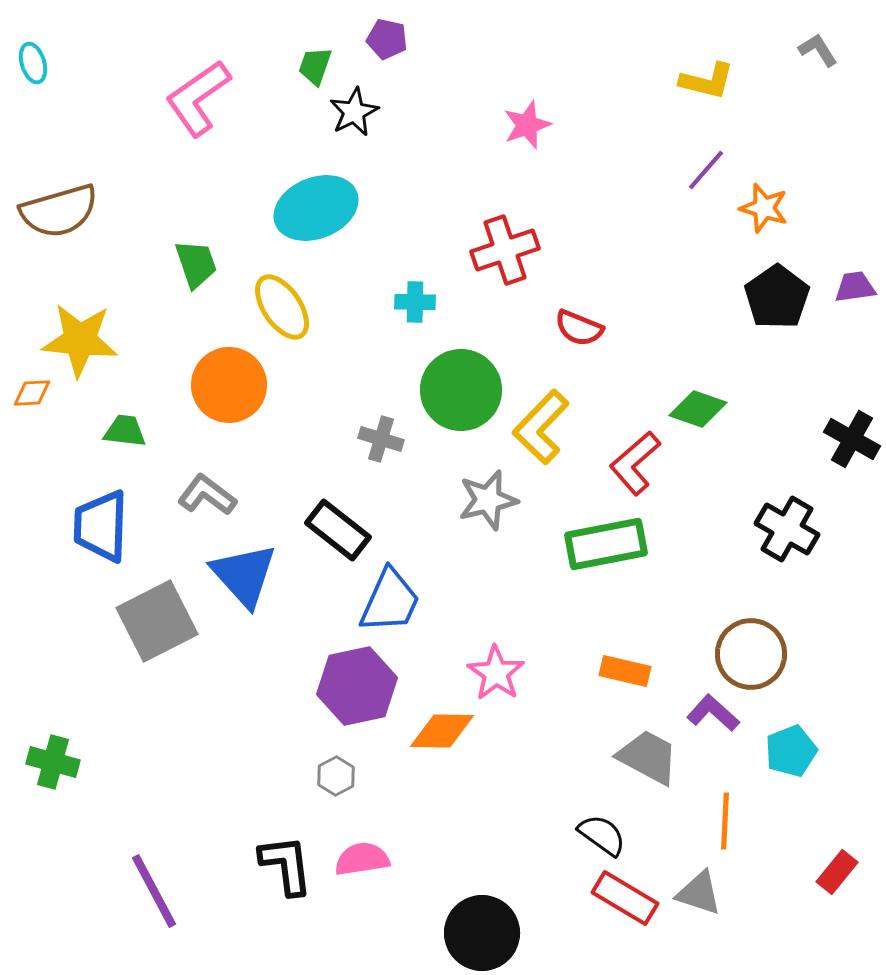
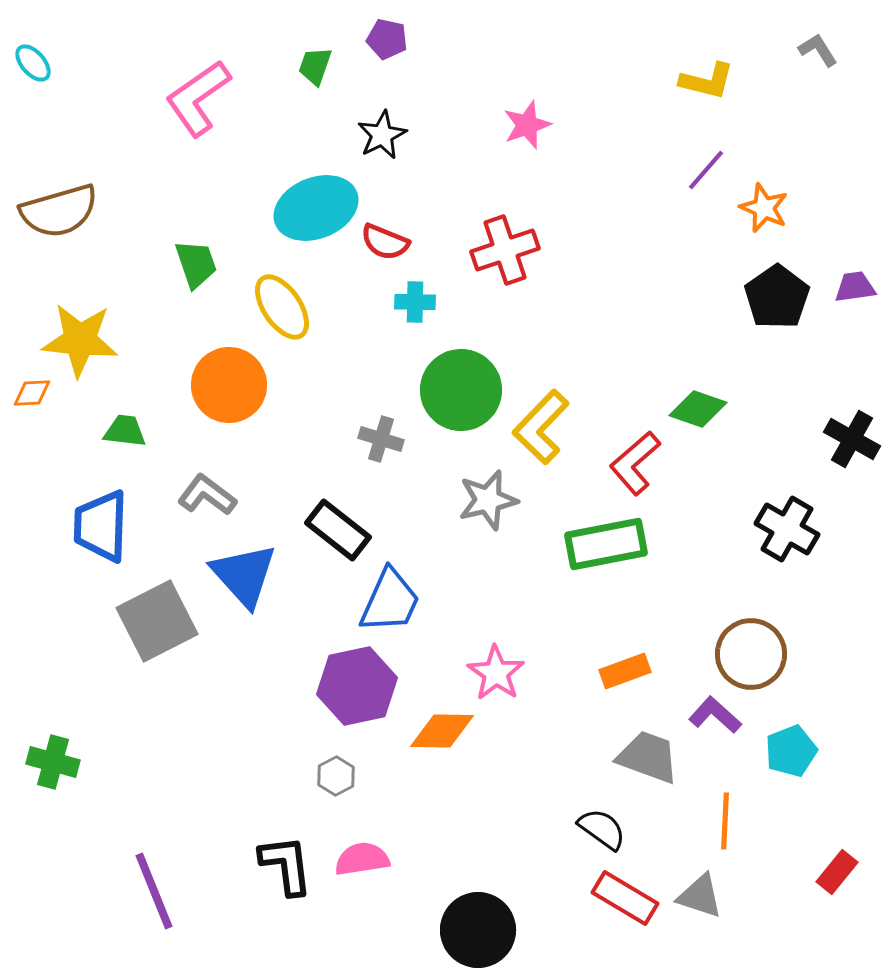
cyan ellipse at (33, 63): rotated 24 degrees counterclockwise
black star at (354, 112): moved 28 px right, 23 px down
orange star at (764, 208): rotated 6 degrees clockwise
red semicircle at (579, 328): moved 194 px left, 86 px up
orange rectangle at (625, 671): rotated 33 degrees counterclockwise
purple L-shape at (713, 713): moved 2 px right, 2 px down
gray trapezoid at (648, 757): rotated 8 degrees counterclockwise
black semicircle at (602, 835): moved 6 px up
purple line at (154, 891): rotated 6 degrees clockwise
gray triangle at (699, 893): moved 1 px right, 3 px down
black circle at (482, 933): moved 4 px left, 3 px up
